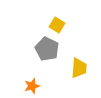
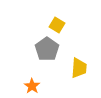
gray pentagon: rotated 10 degrees clockwise
orange star: rotated 21 degrees counterclockwise
